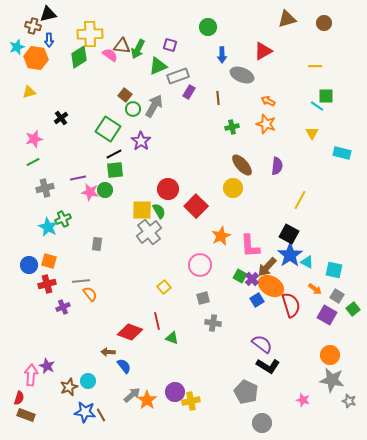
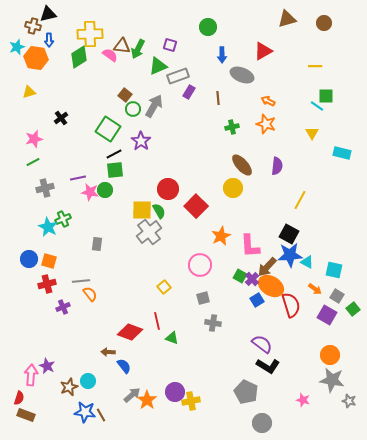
blue star at (290, 255): rotated 30 degrees clockwise
blue circle at (29, 265): moved 6 px up
